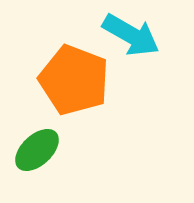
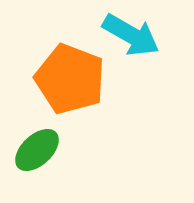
orange pentagon: moved 4 px left, 1 px up
